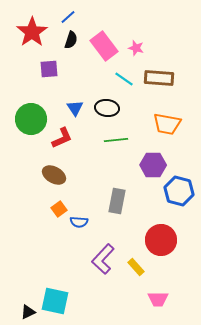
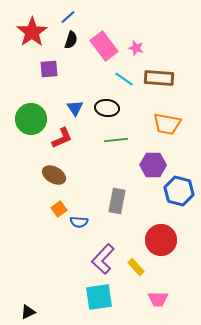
cyan square: moved 44 px right, 4 px up; rotated 20 degrees counterclockwise
